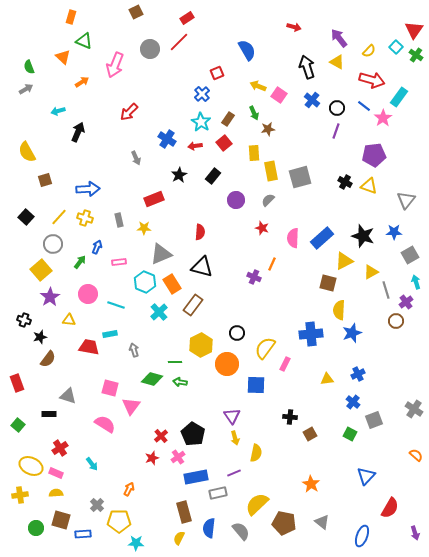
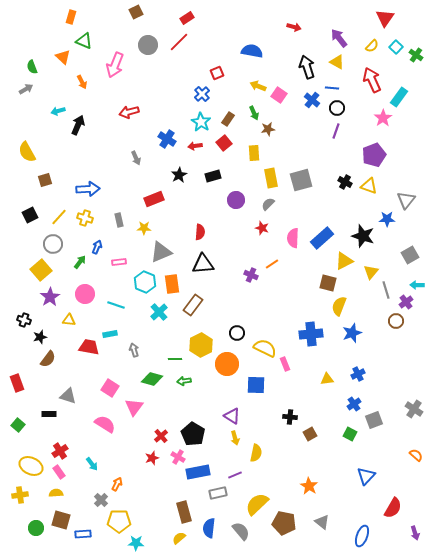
red triangle at (414, 30): moved 29 px left, 12 px up
gray circle at (150, 49): moved 2 px left, 4 px up
blue semicircle at (247, 50): moved 5 px right, 1 px down; rotated 50 degrees counterclockwise
yellow semicircle at (369, 51): moved 3 px right, 5 px up
green semicircle at (29, 67): moved 3 px right
red arrow at (372, 80): rotated 130 degrees counterclockwise
orange arrow at (82, 82): rotated 96 degrees clockwise
blue line at (364, 106): moved 32 px left, 18 px up; rotated 32 degrees counterclockwise
red arrow at (129, 112): rotated 30 degrees clockwise
black arrow at (78, 132): moved 7 px up
purple pentagon at (374, 155): rotated 15 degrees counterclockwise
yellow rectangle at (271, 171): moved 7 px down
black rectangle at (213, 176): rotated 35 degrees clockwise
gray square at (300, 177): moved 1 px right, 3 px down
gray semicircle at (268, 200): moved 4 px down
black square at (26, 217): moved 4 px right, 2 px up; rotated 21 degrees clockwise
blue star at (394, 232): moved 7 px left, 13 px up
gray triangle at (161, 254): moved 2 px up
orange line at (272, 264): rotated 32 degrees clockwise
black triangle at (202, 267): moved 1 px right, 3 px up; rotated 20 degrees counterclockwise
yellow triangle at (371, 272): rotated 21 degrees counterclockwise
purple cross at (254, 277): moved 3 px left, 2 px up
cyan arrow at (416, 282): moved 1 px right, 3 px down; rotated 72 degrees counterclockwise
orange rectangle at (172, 284): rotated 24 degrees clockwise
pink circle at (88, 294): moved 3 px left
yellow semicircle at (339, 310): moved 4 px up; rotated 18 degrees clockwise
yellow semicircle at (265, 348): rotated 80 degrees clockwise
green line at (175, 362): moved 3 px up
pink rectangle at (285, 364): rotated 48 degrees counterclockwise
green arrow at (180, 382): moved 4 px right, 1 px up; rotated 16 degrees counterclockwise
pink square at (110, 388): rotated 18 degrees clockwise
blue cross at (353, 402): moved 1 px right, 2 px down; rotated 16 degrees clockwise
pink triangle at (131, 406): moved 3 px right, 1 px down
purple triangle at (232, 416): rotated 24 degrees counterclockwise
red cross at (60, 448): moved 3 px down
pink cross at (178, 457): rotated 24 degrees counterclockwise
pink rectangle at (56, 473): moved 3 px right, 1 px up; rotated 32 degrees clockwise
purple line at (234, 473): moved 1 px right, 2 px down
blue rectangle at (196, 477): moved 2 px right, 5 px up
orange star at (311, 484): moved 2 px left, 2 px down
orange arrow at (129, 489): moved 12 px left, 5 px up
gray cross at (97, 505): moved 4 px right, 5 px up
red semicircle at (390, 508): moved 3 px right
yellow semicircle at (179, 538): rotated 24 degrees clockwise
